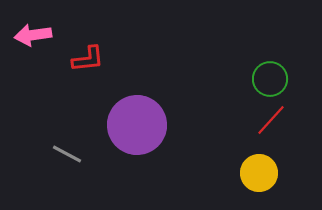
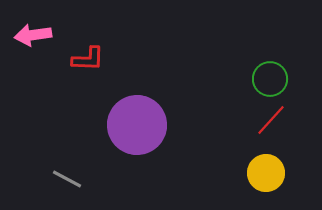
red L-shape: rotated 8 degrees clockwise
gray line: moved 25 px down
yellow circle: moved 7 px right
